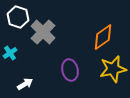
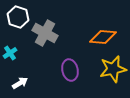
gray cross: moved 2 px right, 1 px down; rotated 15 degrees counterclockwise
orange diamond: rotated 40 degrees clockwise
white arrow: moved 5 px left, 1 px up
